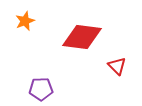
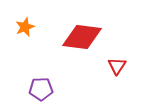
orange star: moved 6 px down
red triangle: rotated 18 degrees clockwise
